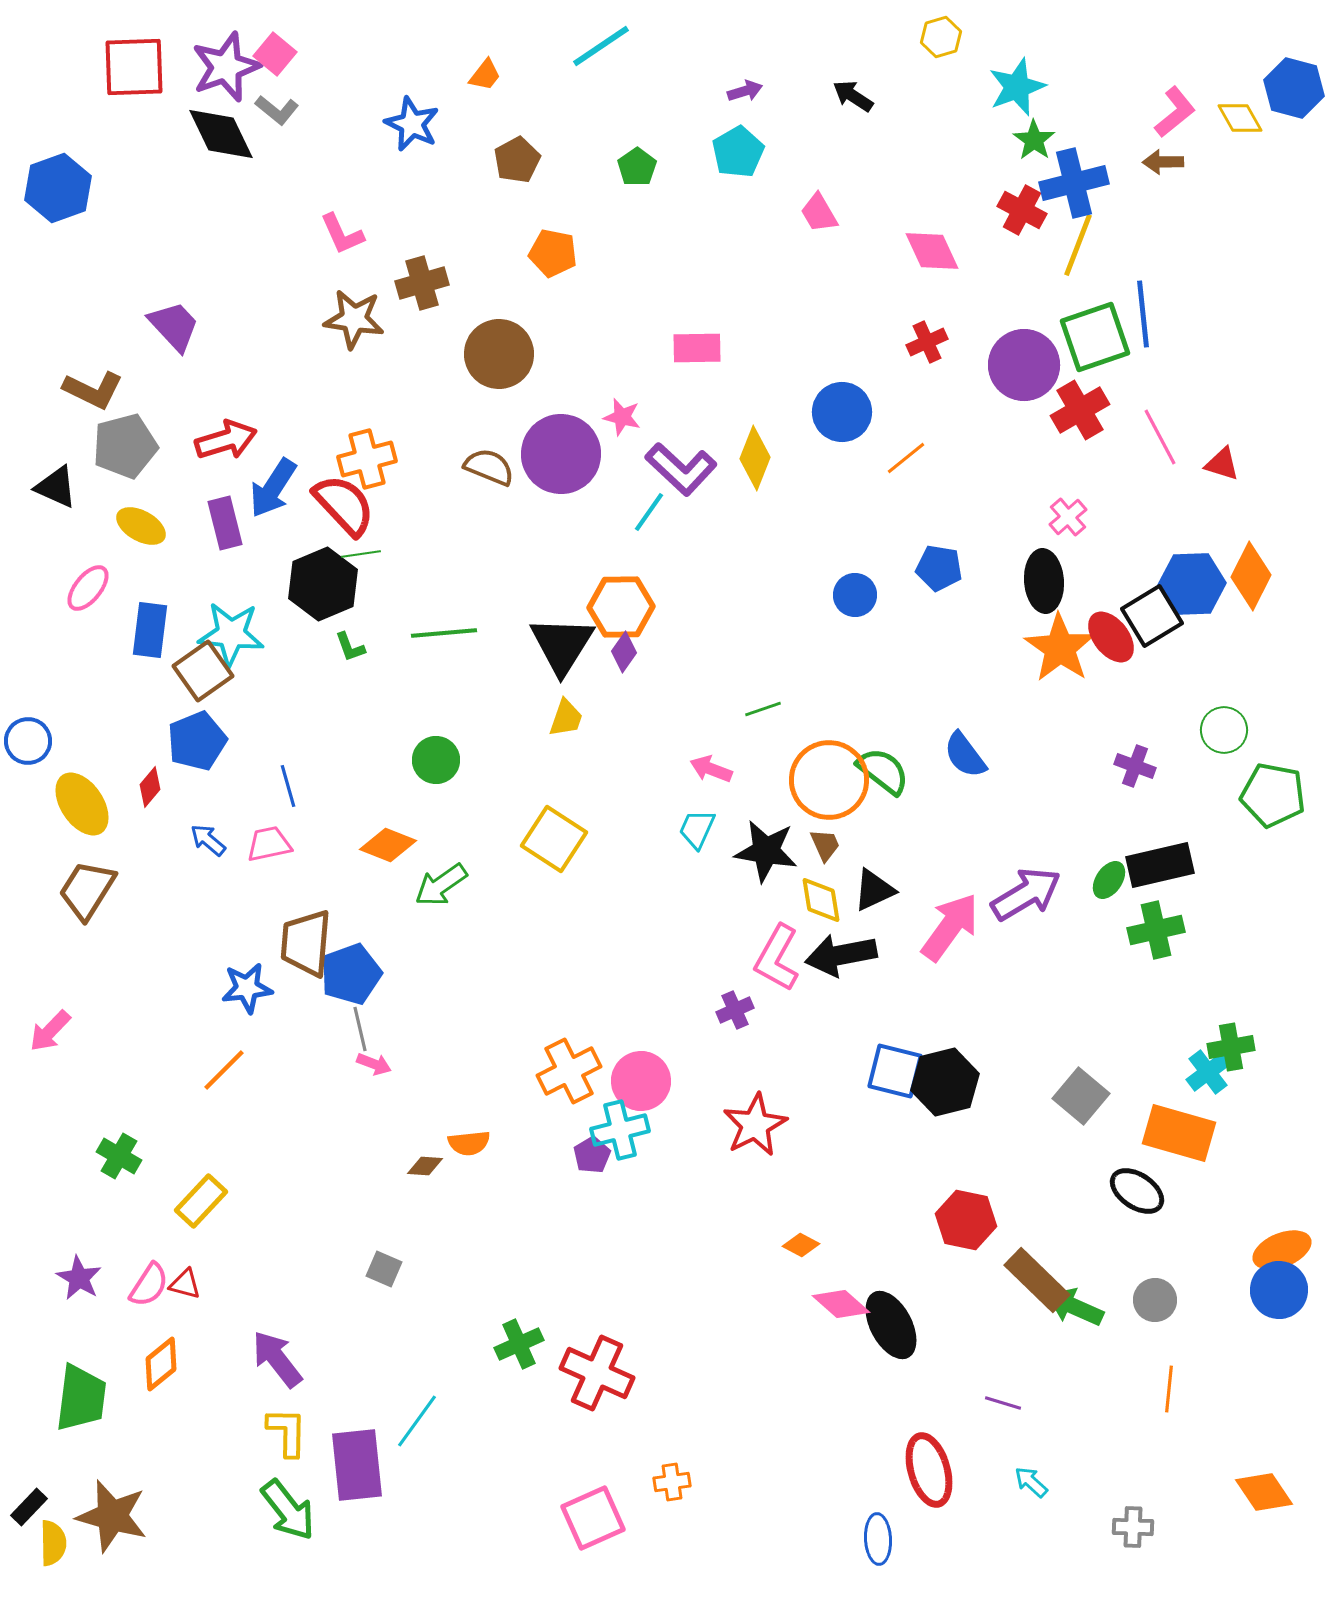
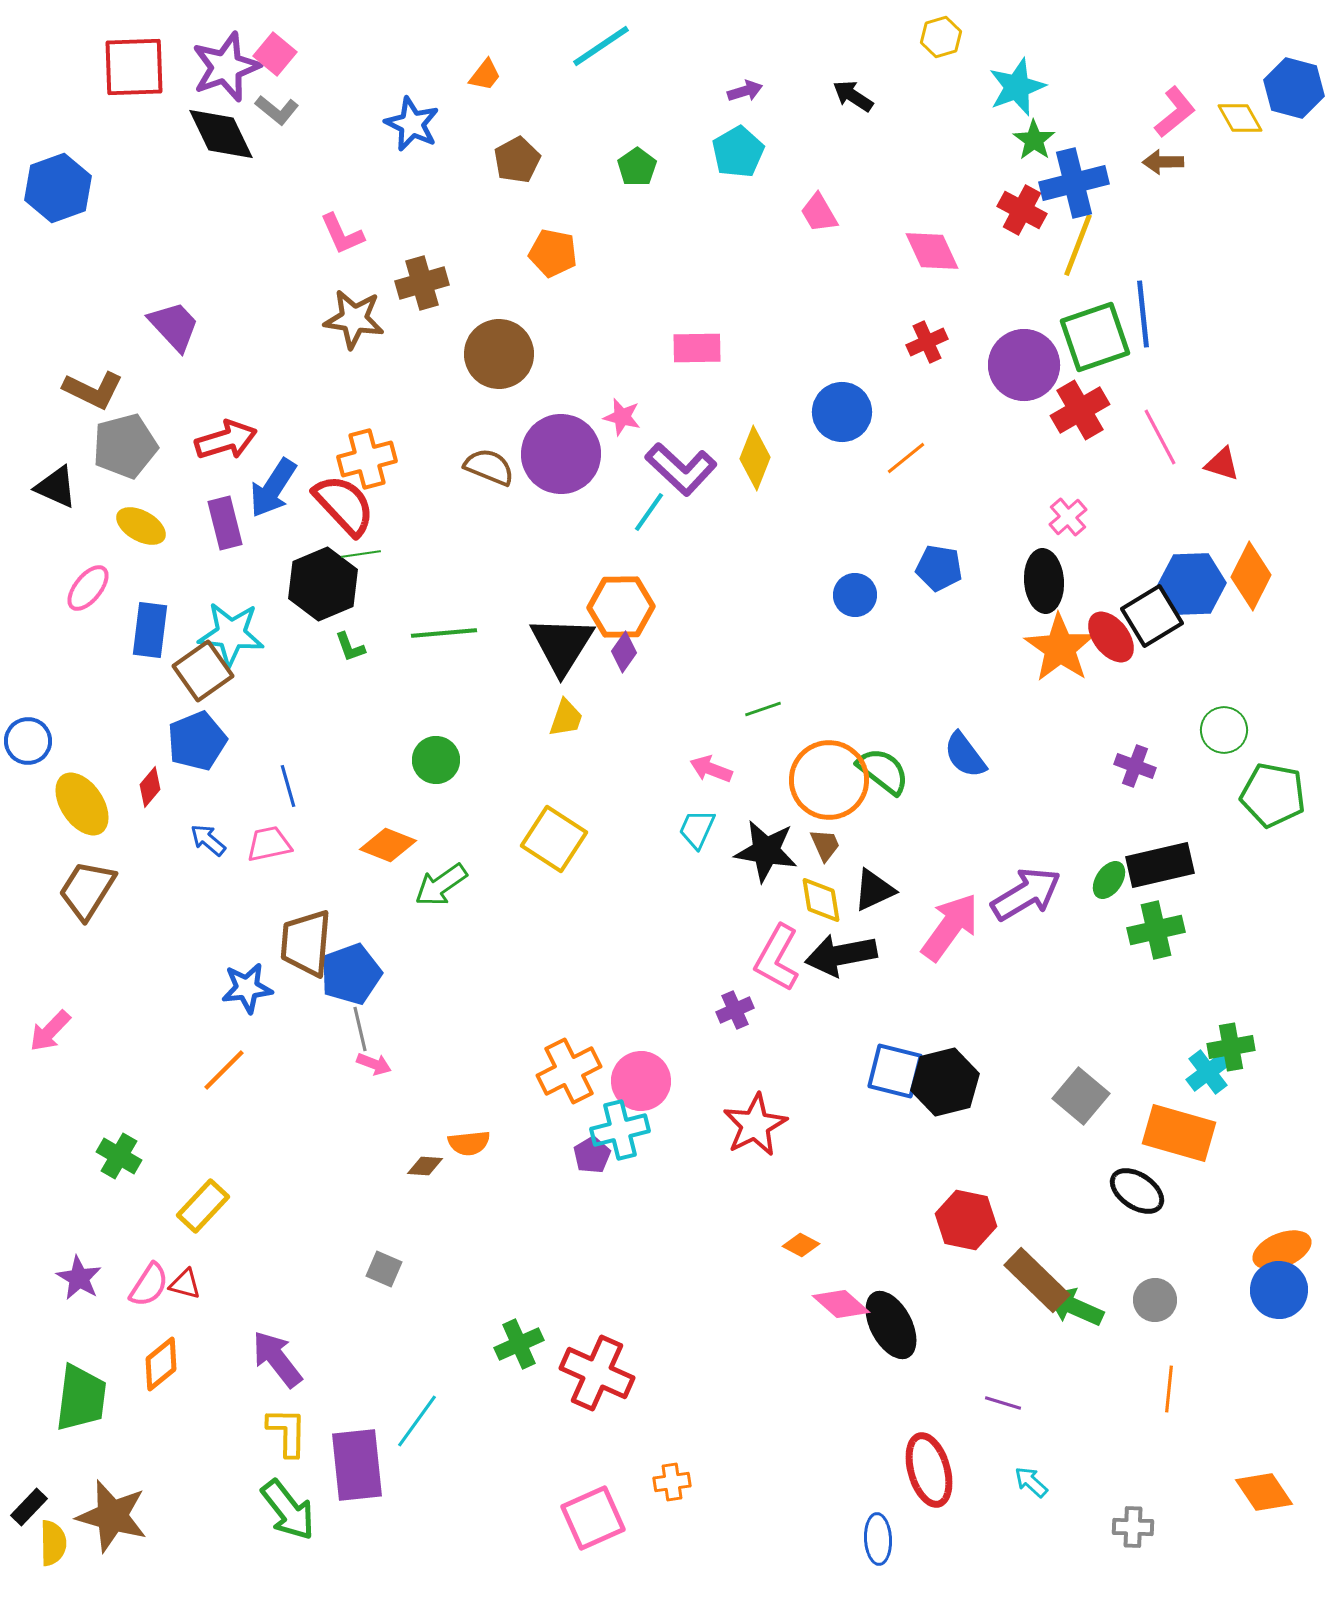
yellow rectangle at (201, 1201): moved 2 px right, 5 px down
